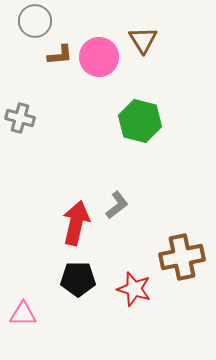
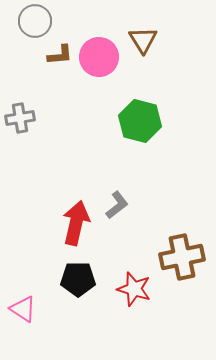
gray cross: rotated 24 degrees counterclockwise
pink triangle: moved 5 px up; rotated 32 degrees clockwise
